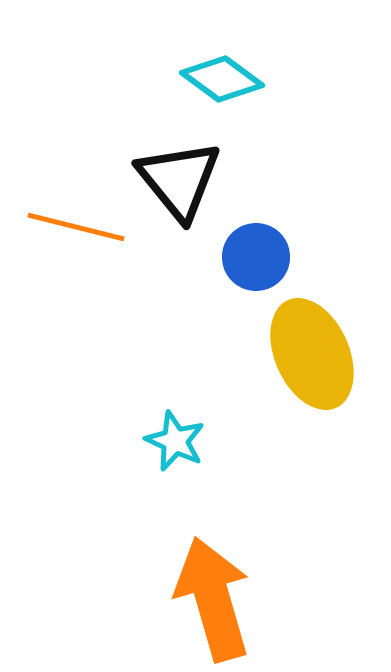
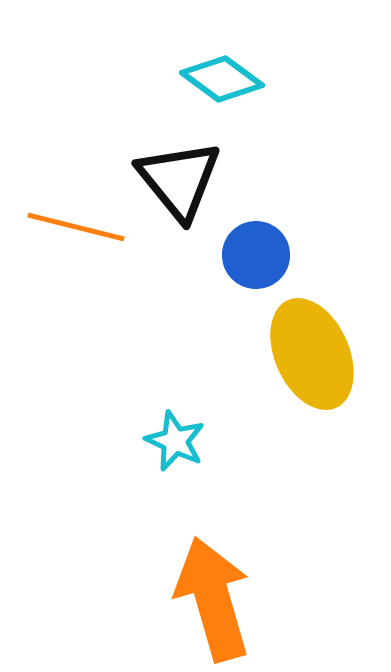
blue circle: moved 2 px up
